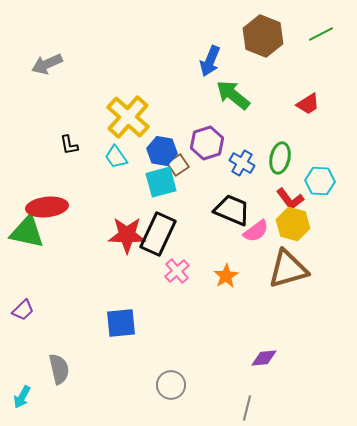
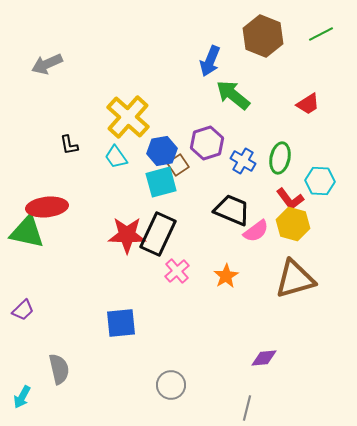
blue hexagon: rotated 20 degrees counterclockwise
blue cross: moved 1 px right, 2 px up
brown triangle: moved 7 px right, 10 px down
